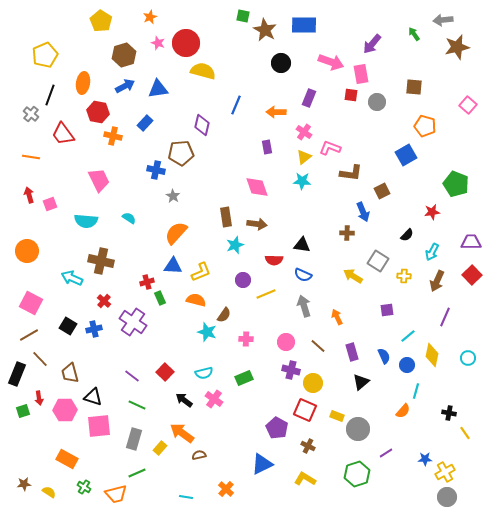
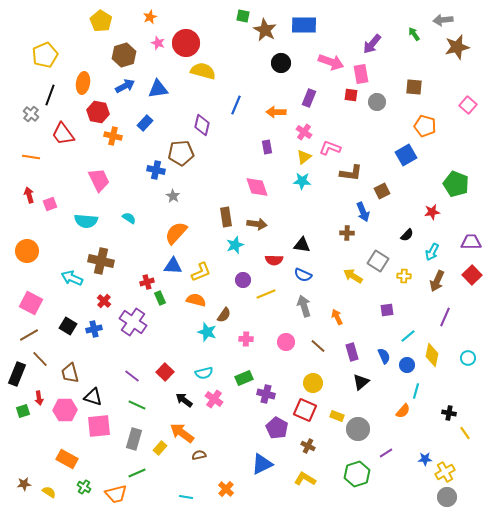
purple cross at (291, 370): moved 25 px left, 24 px down
